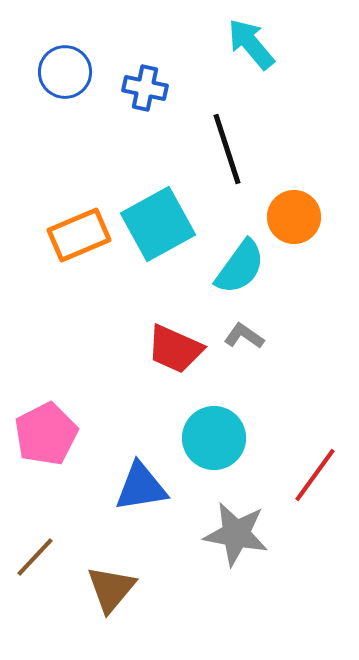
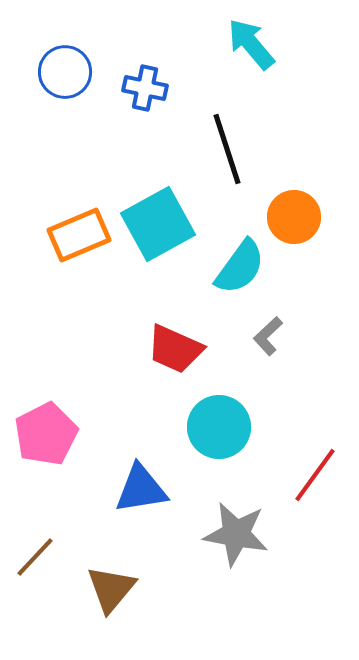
gray L-shape: moved 24 px right; rotated 78 degrees counterclockwise
cyan circle: moved 5 px right, 11 px up
blue triangle: moved 2 px down
